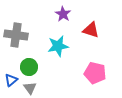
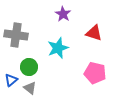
red triangle: moved 3 px right, 3 px down
cyan star: moved 2 px down; rotated 10 degrees counterclockwise
gray triangle: rotated 16 degrees counterclockwise
